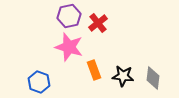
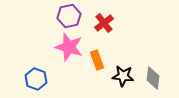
red cross: moved 6 px right
orange rectangle: moved 3 px right, 10 px up
blue hexagon: moved 3 px left, 3 px up
